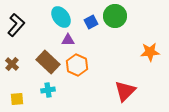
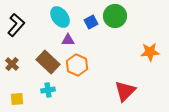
cyan ellipse: moved 1 px left
